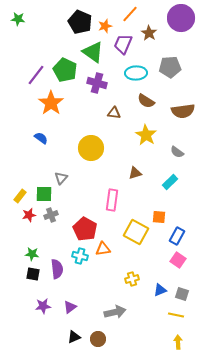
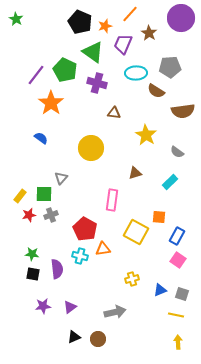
green star at (18, 19): moved 2 px left; rotated 24 degrees clockwise
brown semicircle at (146, 101): moved 10 px right, 10 px up
